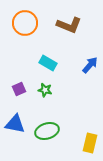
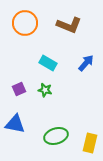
blue arrow: moved 4 px left, 2 px up
green ellipse: moved 9 px right, 5 px down
